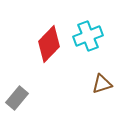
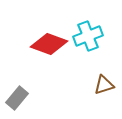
red diamond: rotated 66 degrees clockwise
brown triangle: moved 2 px right, 1 px down
